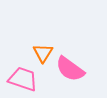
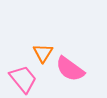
pink trapezoid: rotated 32 degrees clockwise
